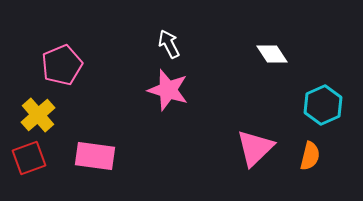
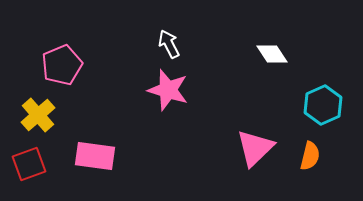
red square: moved 6 px down
